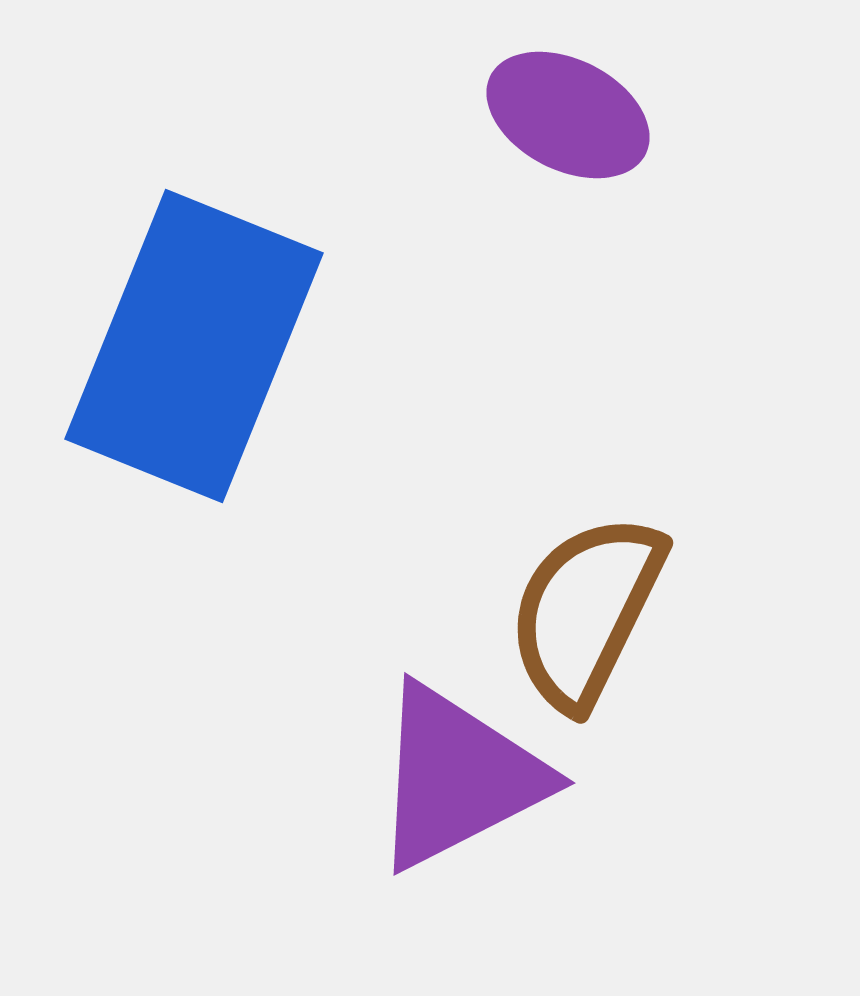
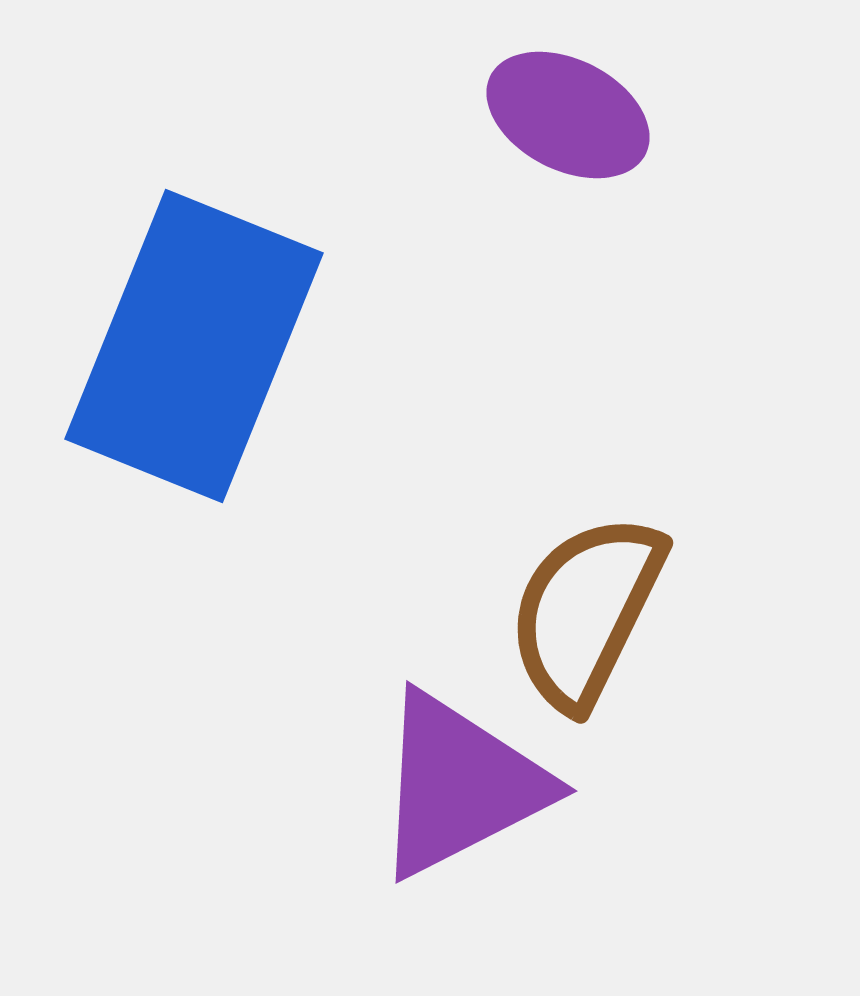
purple triangle: moved 2 px right, 8 px down
